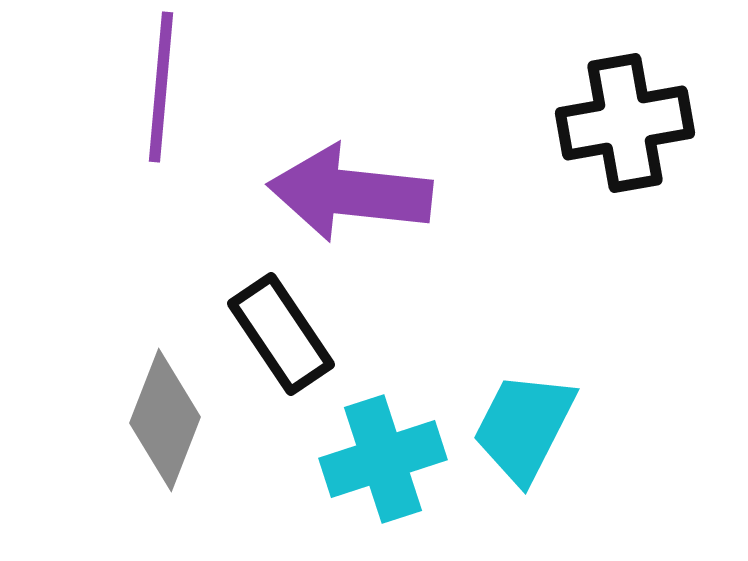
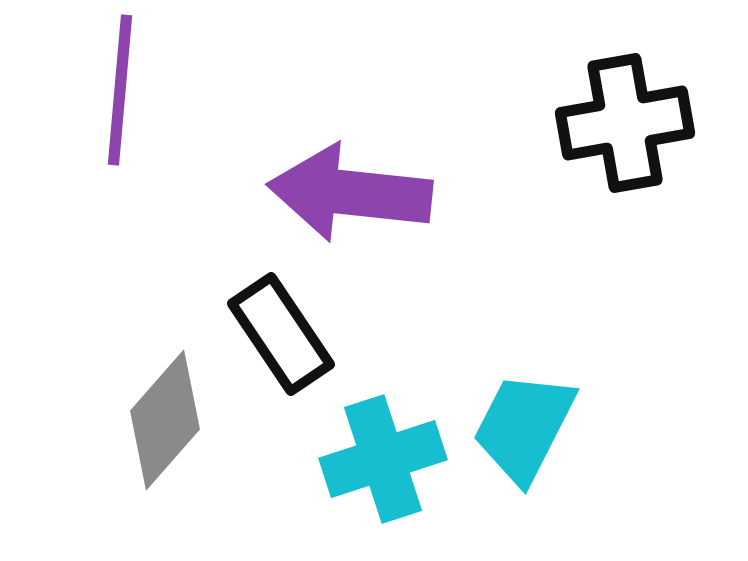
purple line: moved 41 px left, 3 px down
gray diamond: rotated 20 degrees clockwise
